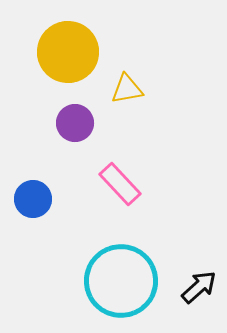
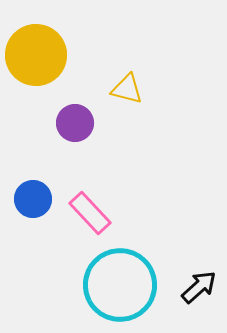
yellow circle: moved 32 px left, 3 px down
yellow triangle: rotated 24 degrees clockwise
pink rectangle: moved 30 px left, 29 px down
cyan circle: moved 1 px left, 4 px down
